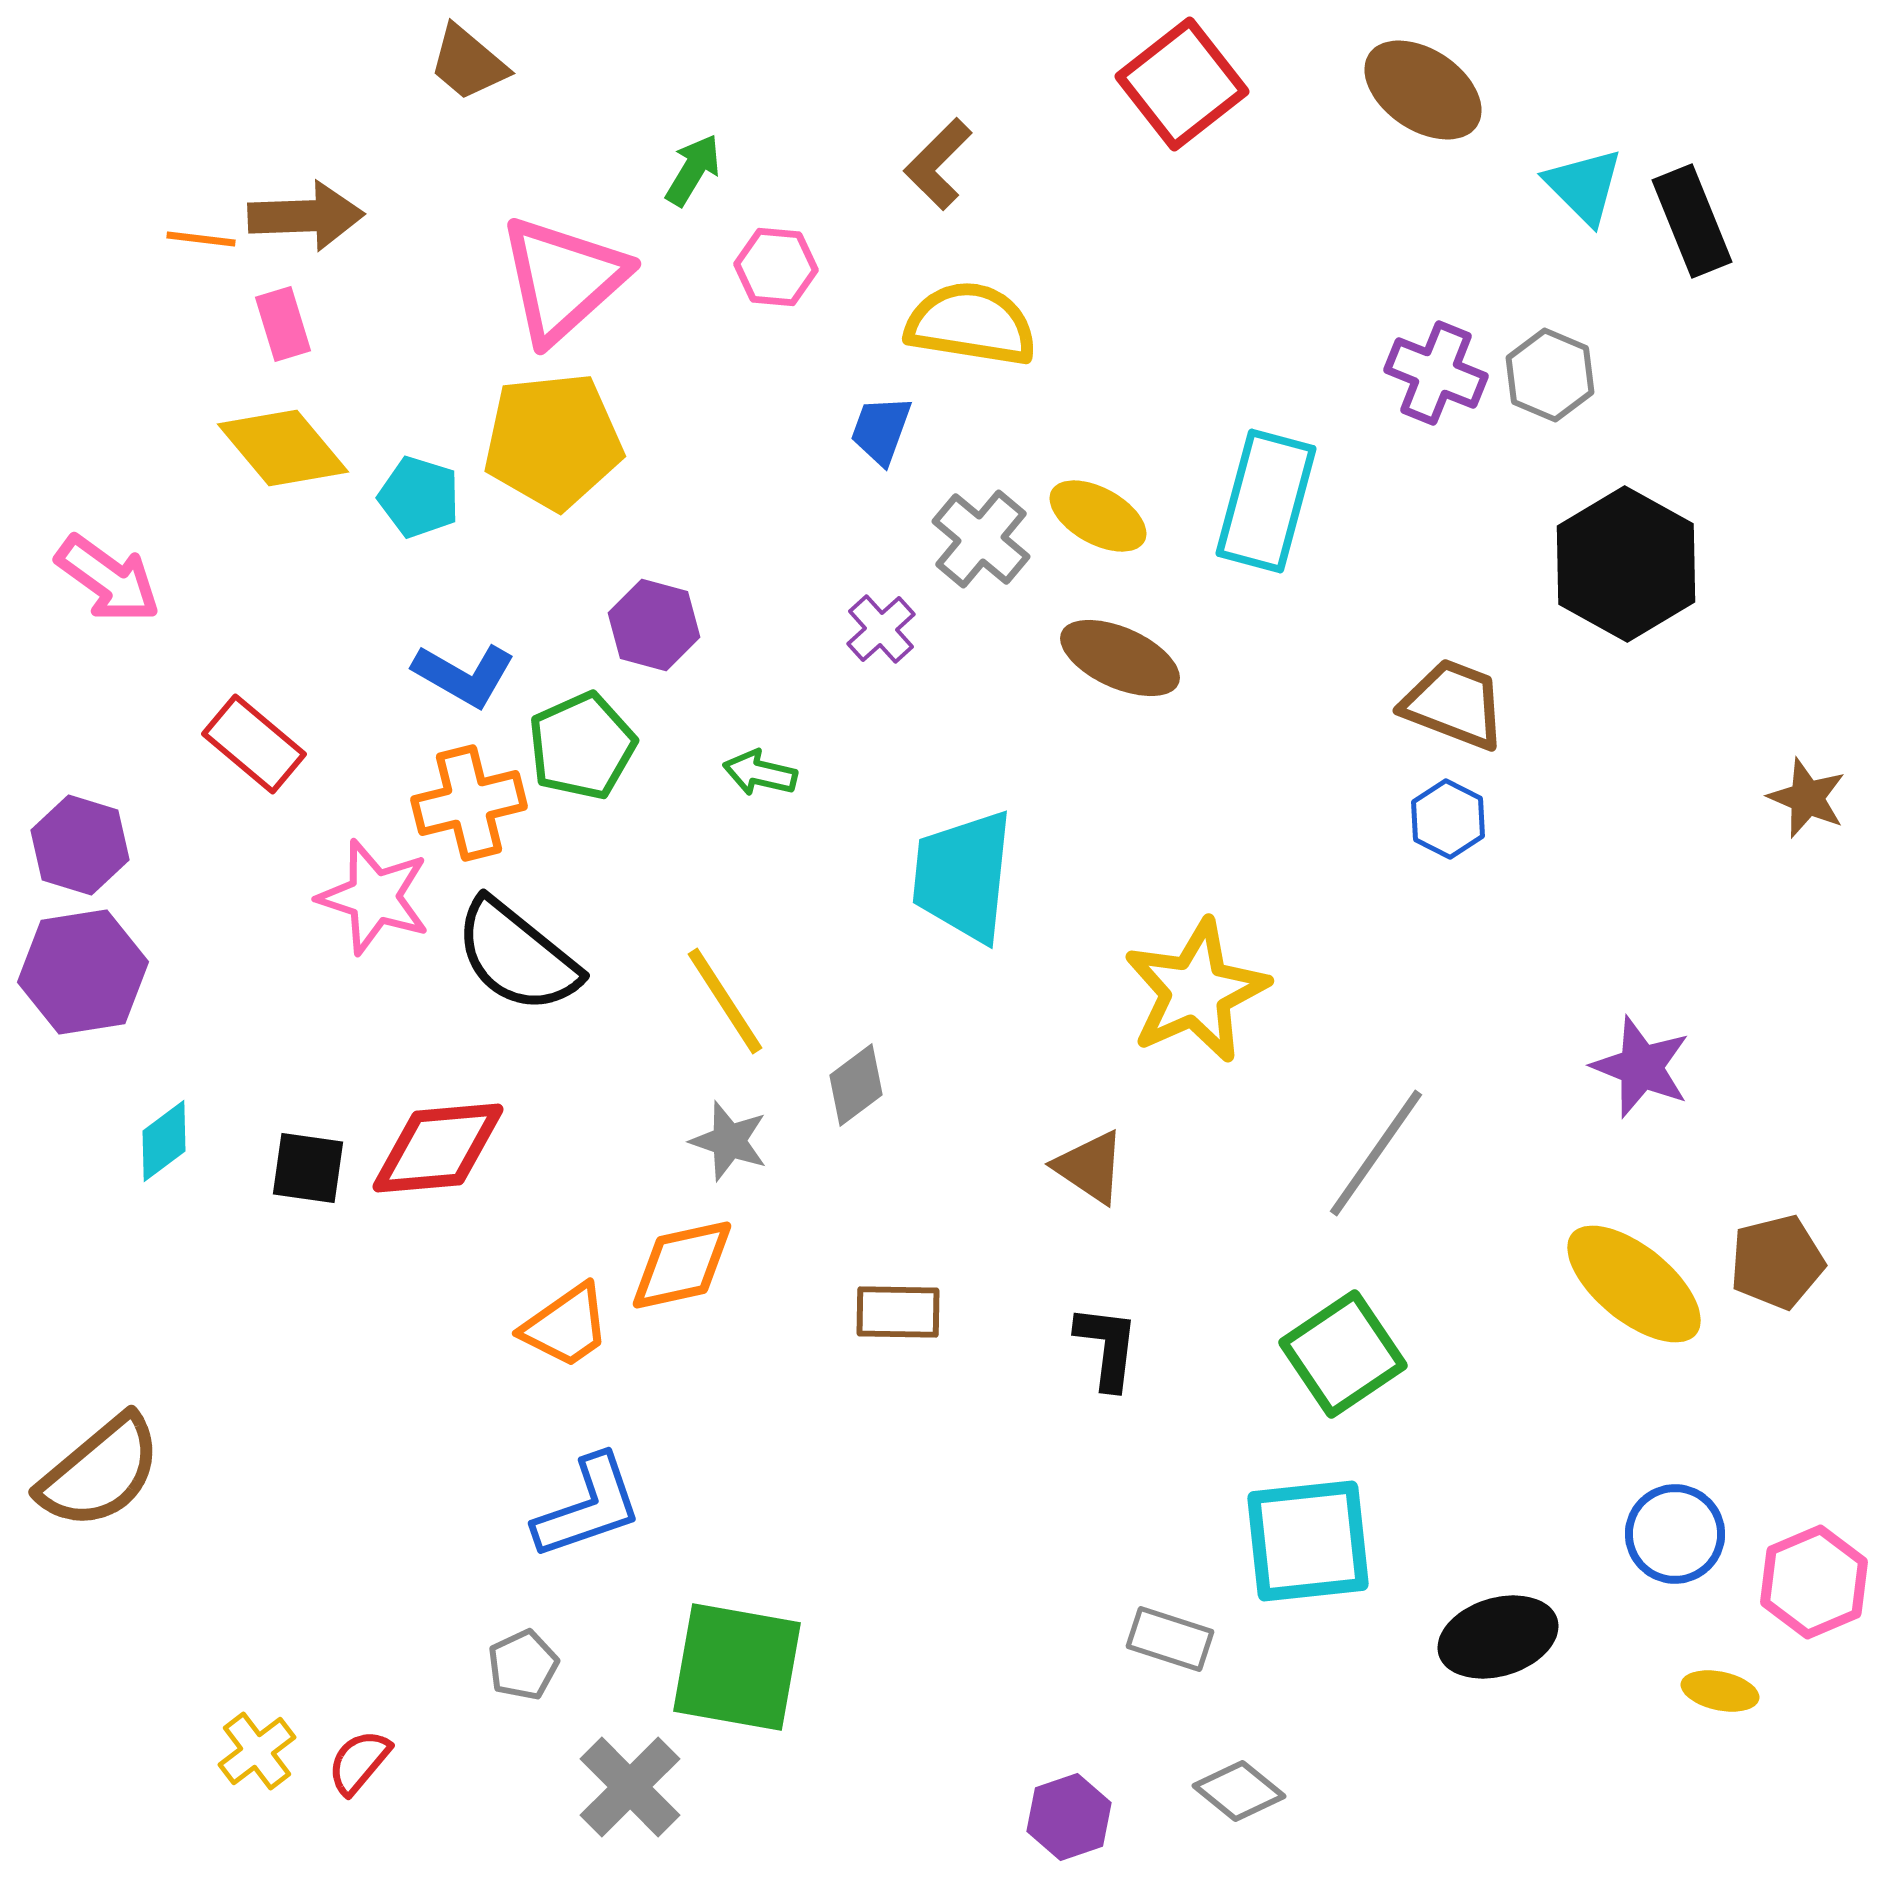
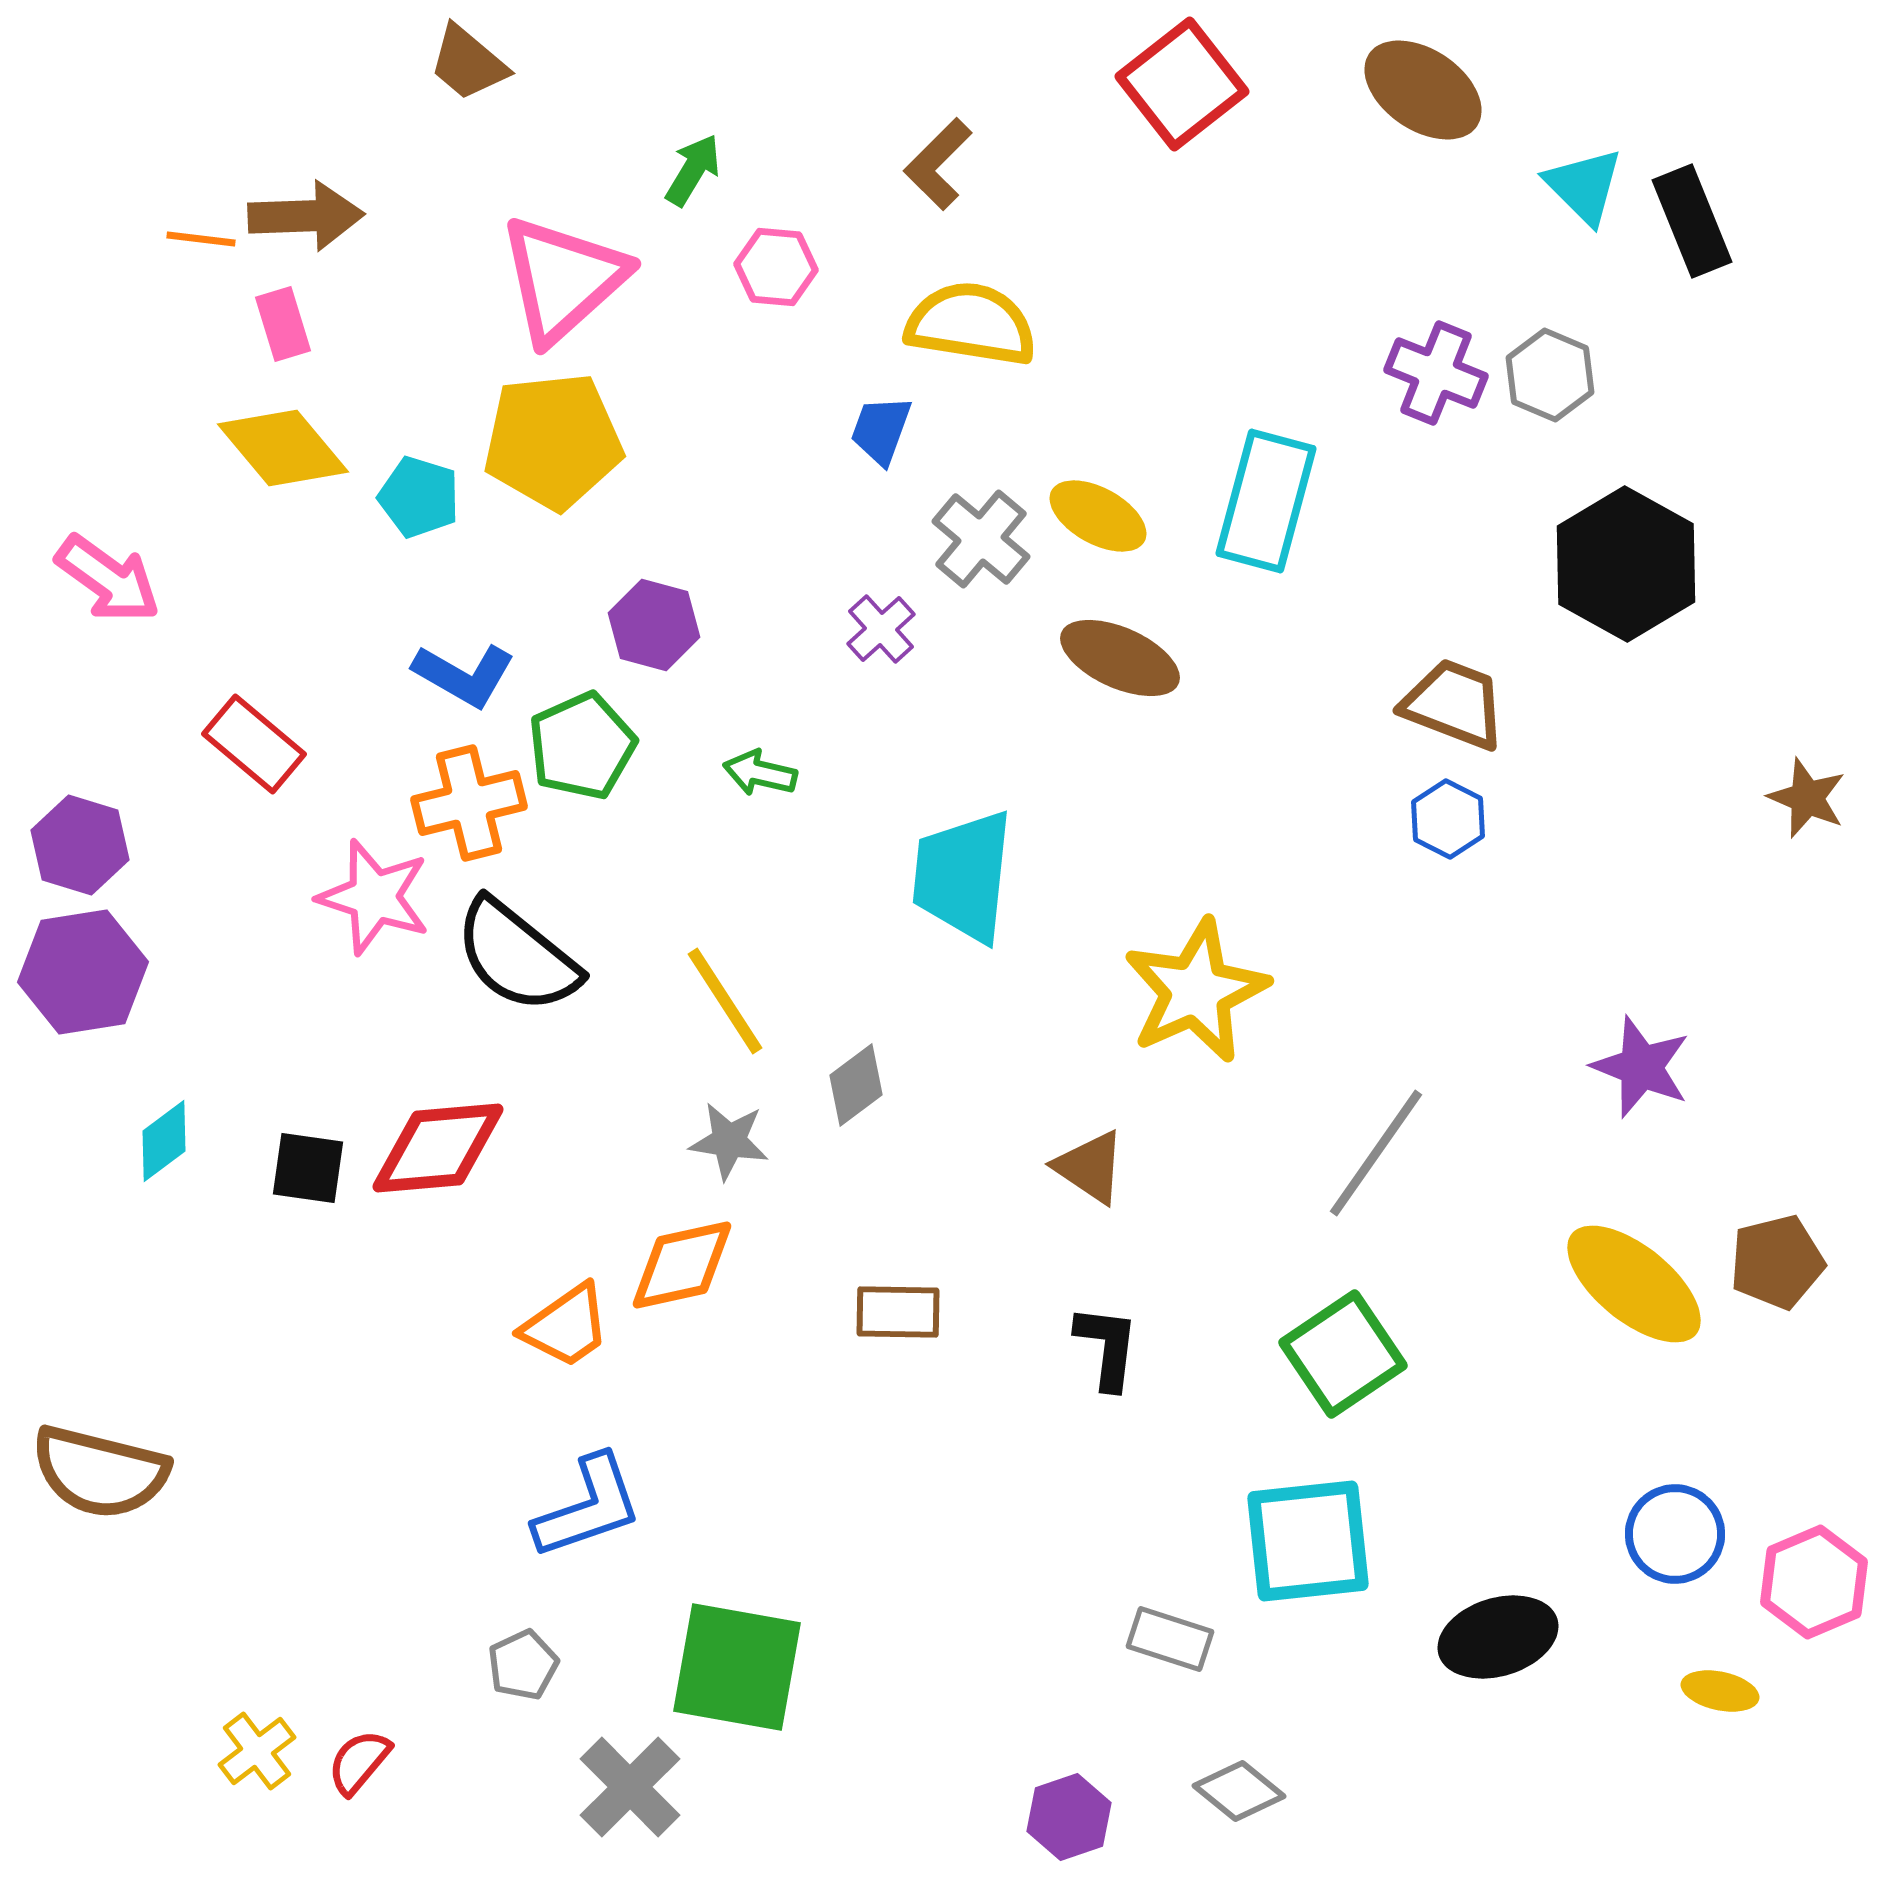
gray star at (729, 1141): rotated 10 degrees counterclockwise
brown semicircle at (100, 1472): rotated 54 degrees clockwise
